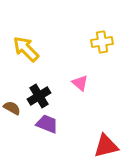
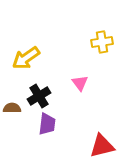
yellow arrow: moved 9 px down; rotated 80 degrees counterclockwise
pink triangle: rotated 12 degrees clockwise
brown semicircle: rotated 30 degrees counterclockwise
purple trapezoid: rotated 75 degrees clockwise
red triangle: moved 4 px left
